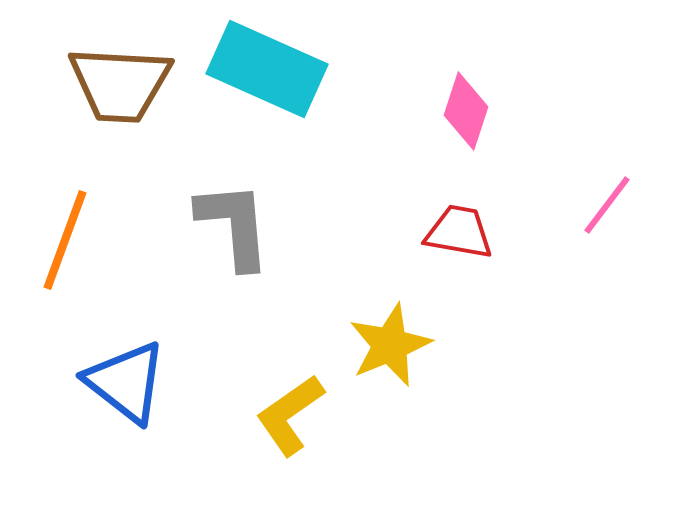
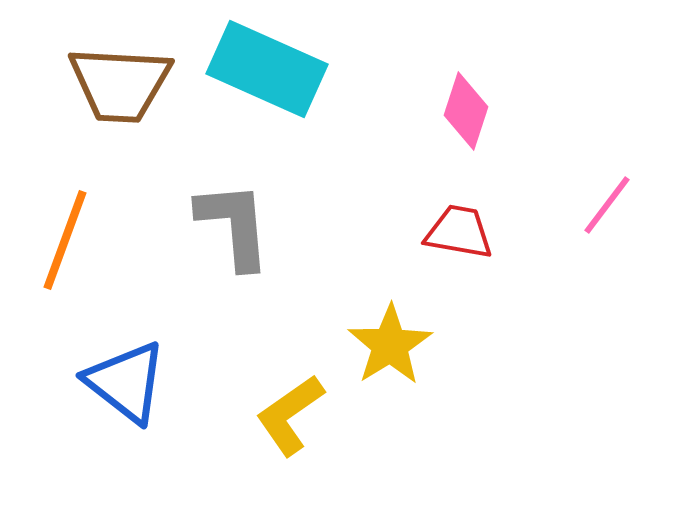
yellow star: rotated 10 degrees counterclockwise
